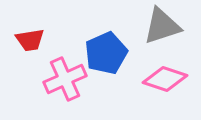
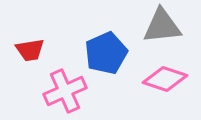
gray triangle: rotated 12 degrees clockwise
red trapezoid: moved 10 px down
pink cross: moved 12 px down
